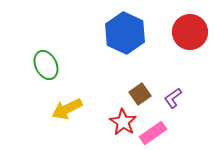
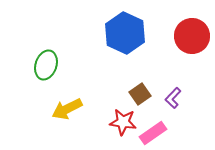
red circle: moved 2 px right, 4 px down
green ellipse: rotated 44 degrees clockwise
purple L-shape: rotated 10 degrees counterclockwise
red star: rotated 24 degrees counterclockwise
